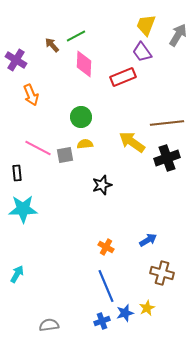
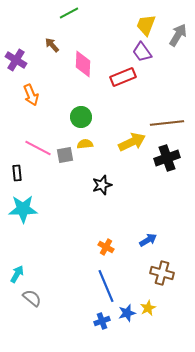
green line: moved 7 px left, 23 px up
pink diamond: moved 1 px left
yellow arrow: rotated 120 degrees clockwise
yellow star: moved 1 px right
blue star: moved 2 px right
gray semicircle: moved 17 px left, 27 px up; rotated 48 degrees clockwise
